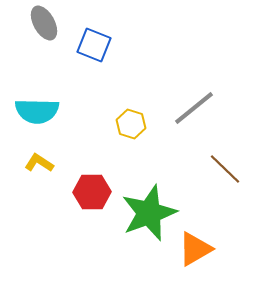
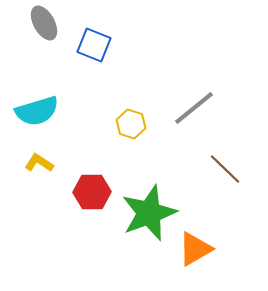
cyan semicircle: rotated 18 degrees counterclockwise
